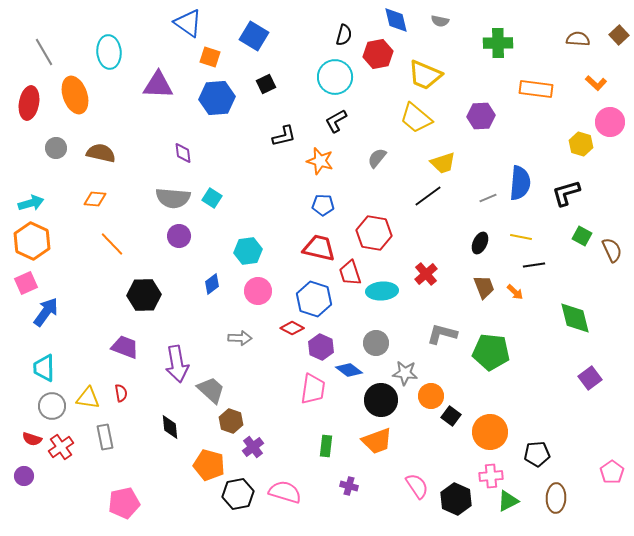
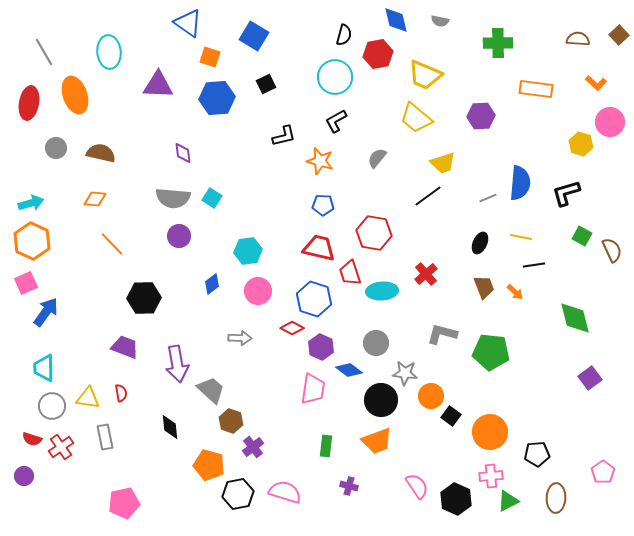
black hexagon at (144, 295): moved 3 px down
pink pentagon at (612, 472): moved 9 px left
